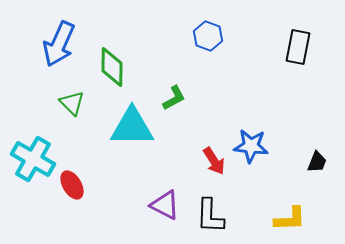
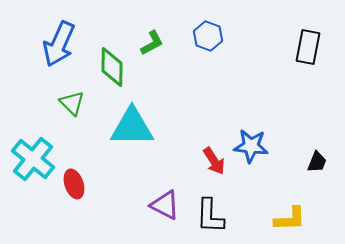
black rectangle: moved 10 px right
green L-shape: moved 22 px left, 55 px up
cyan cross: rotated 9 degrees clockwise
red ellipse: moved 2 px right, 1 px up; rotated 12 degrees clockwise
